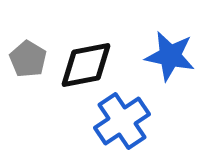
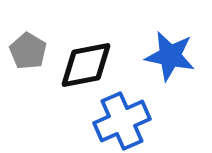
gray pentagon: moved 8 px up
blue cross: rotated 10 degrees clockwise
